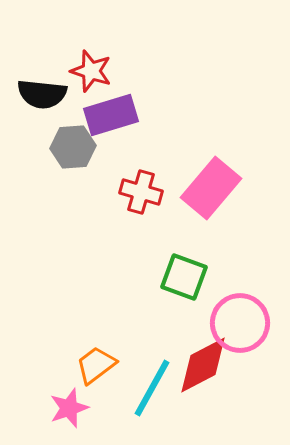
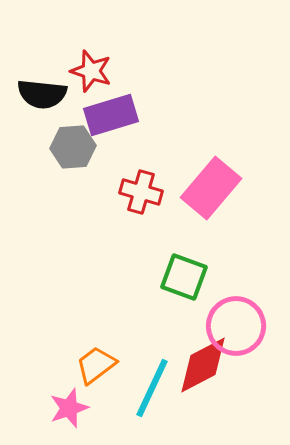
pink circle: moved 4 px left, 3 px down
cyan line: rotated 4 degrees counterclockwise
